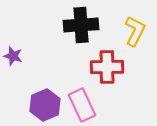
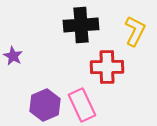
purple star: rotated 12 degrees clockwise
